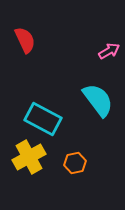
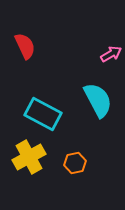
red semicircle: moved 6 px down
pink arrow: moved 2 px right, 3 px down
cyan semicircle: rotated 9 degrees clockwise
cyan rectangle: moved 5 px up
